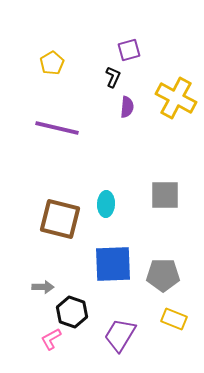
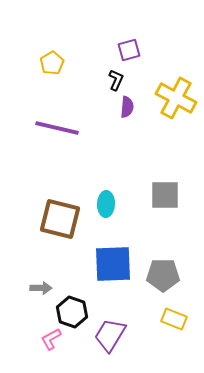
black L-shape: moved 3 px right, 3 px down
gray arrow: moved 2 px left, 1 px down
purple trapezoid: moved 10 px left
